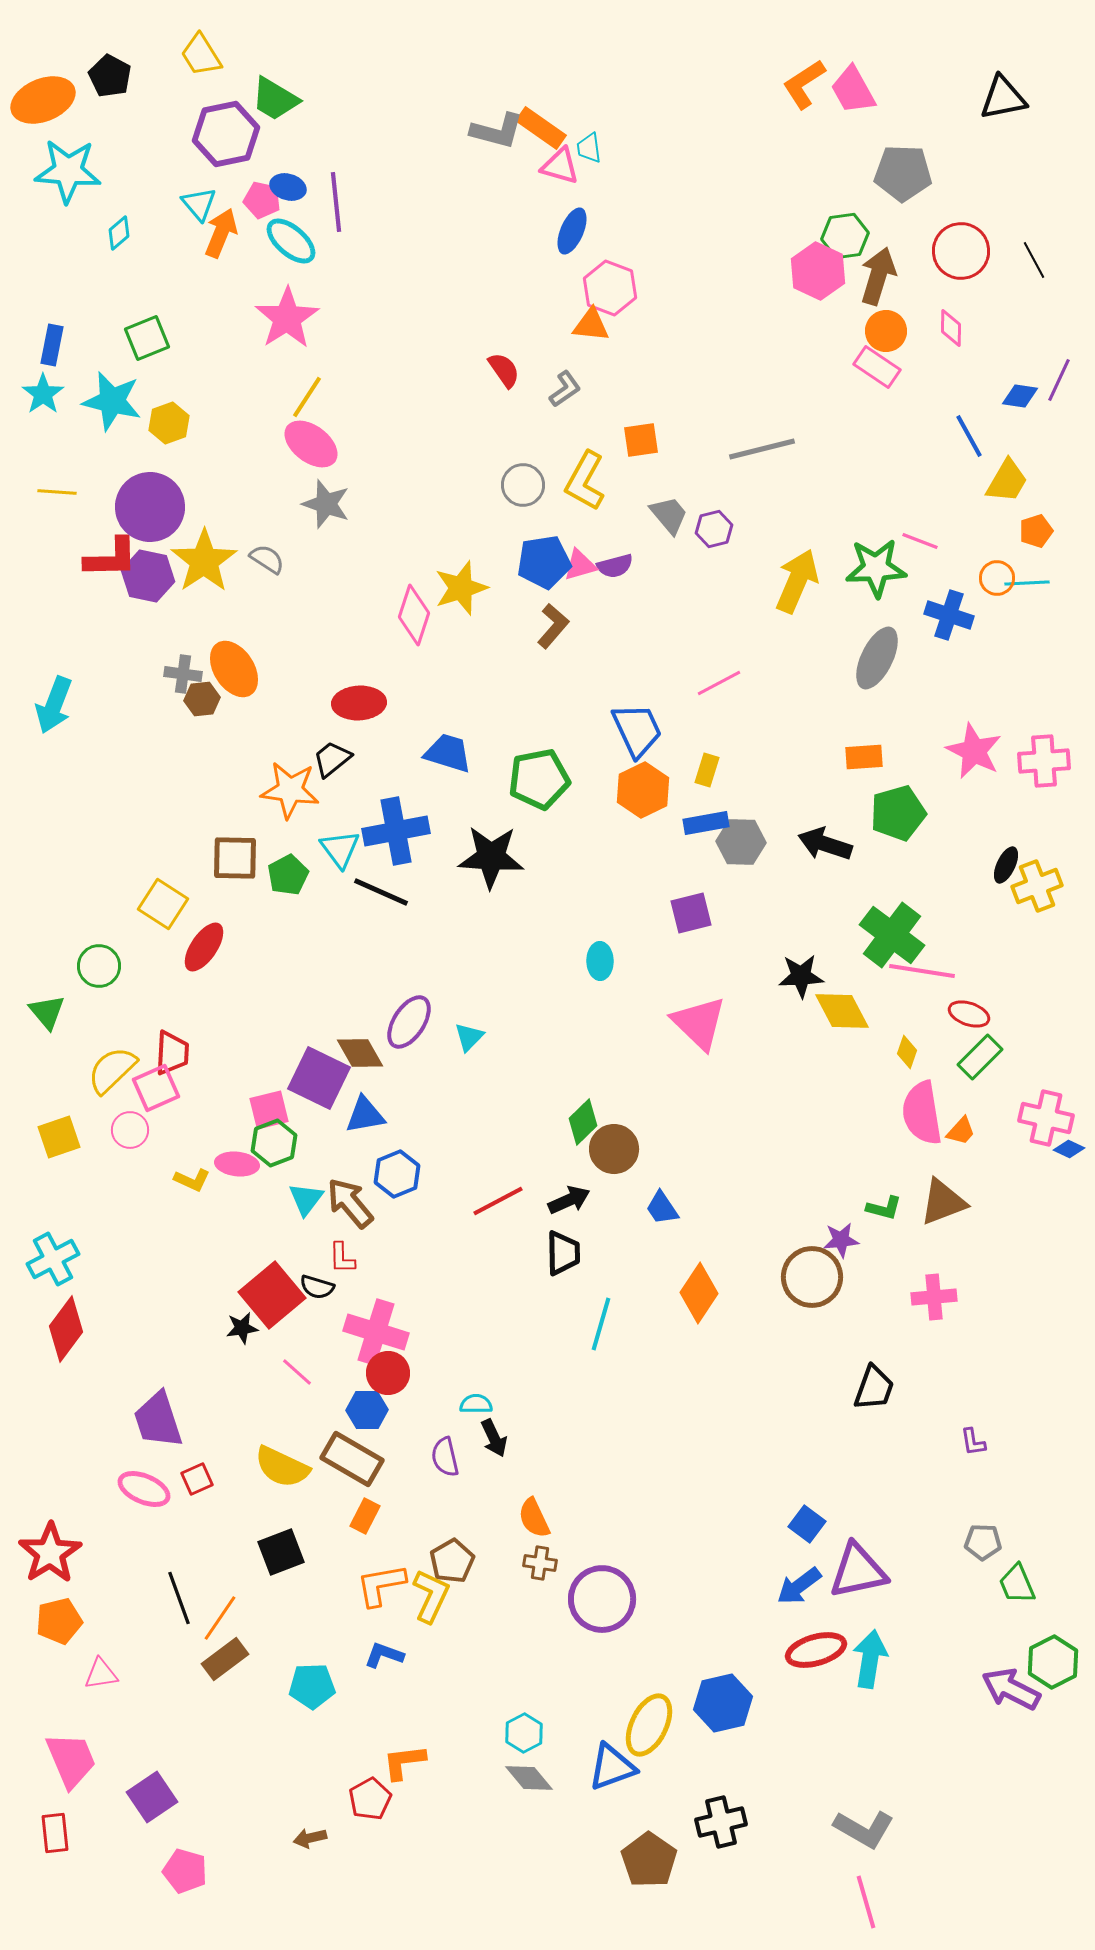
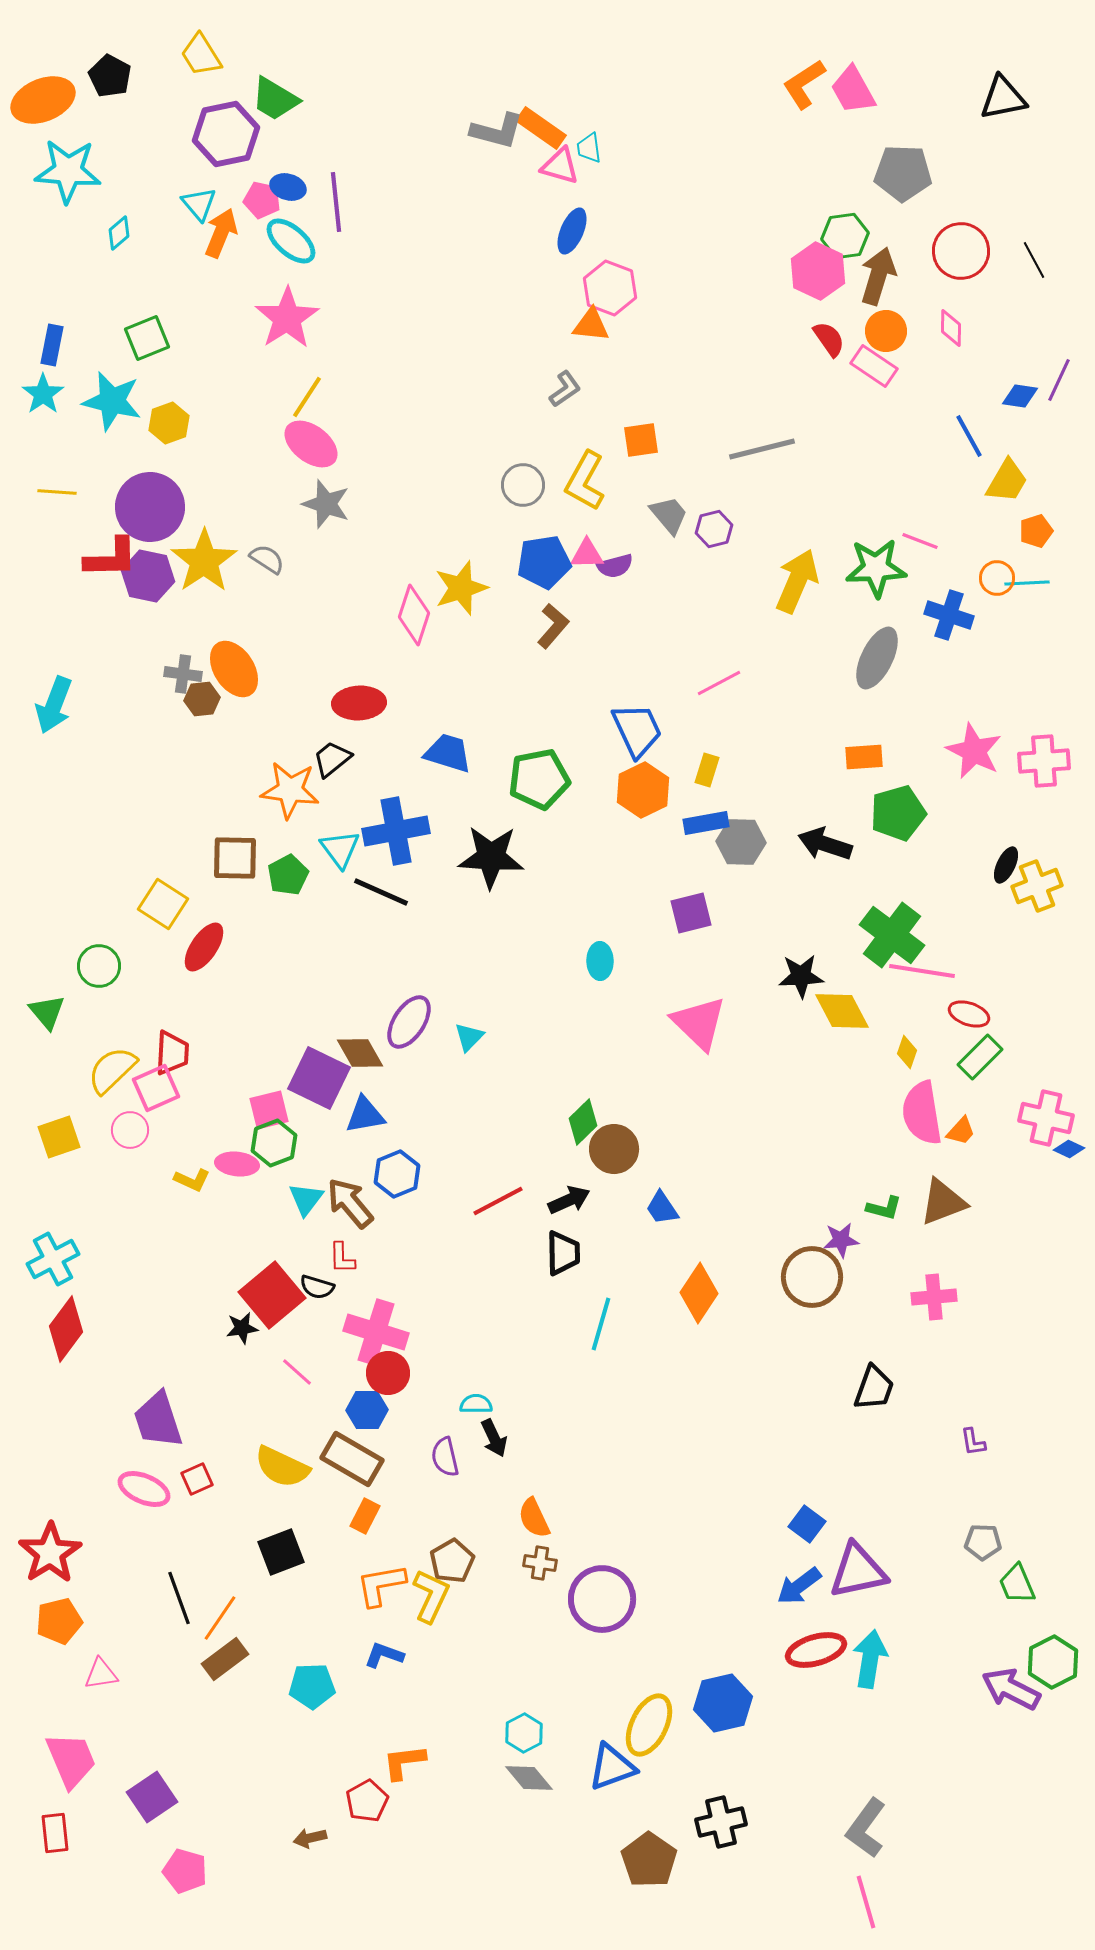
pink rectangle at (877, 367): moved 3 px left, 1 px up
red semicircle at (504, 370): moved 325 px right, 31 px up
pink triangle at (580, 565): moved 7 px right, 11 px up; rotated 15 degrees clockwise
red pentagon at (370, 1799): moved 3 px left, 2 px down
gray L-shape at (864, 1829): moved 2 px right, 1 px up; rotated 96 degrees clockwise
